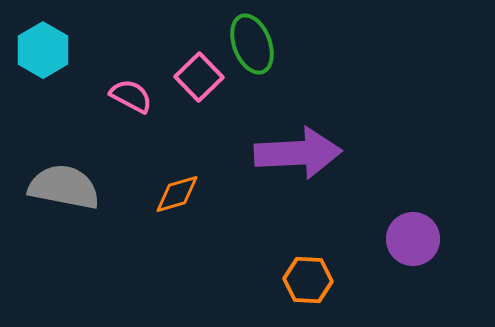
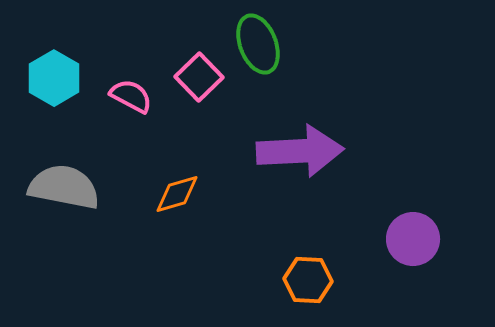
green ellipse: moved 6 px right
cyan hexagon: moved 11 px right, 28 px down
purple arrow: moved 2 px right, 2 px up
